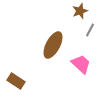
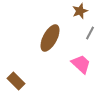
gray line: moved 3 px down
brown ellipse: moved 3 px left, 7 px up
brown rectangle: rotated 12 degrees clockwise
